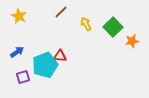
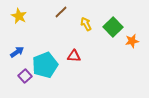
red triangle: moved 14 px right
purple square: moved 2 px right, 1 px up; rotated 24 degrees counterclockwise
